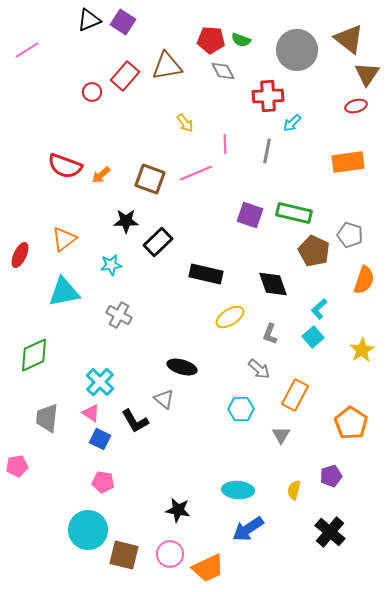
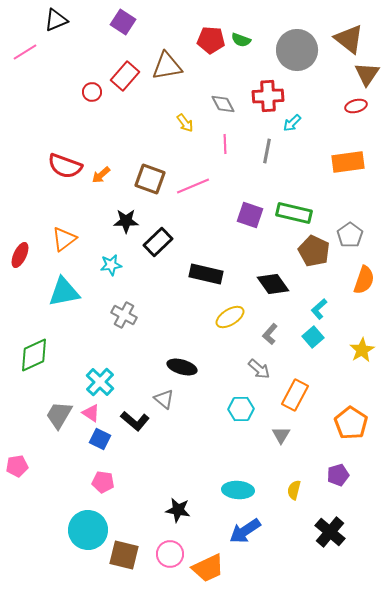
black triangle at (89, 20): moved 33 px left
pink line at (27, 50): moved 2 px left, 2 px down
gray diamond at (223, 71): moved 33 px down
pink line at (196, 173): moved 3 px left, 13 px down
gray pentagon at (350, 235): rotated 20 degrees clockwise
black diamond at (273, 284): rotated 16 degrees counterclockwise
gray cross at (119, 315): moved 5 px right
gray L-shape at (270, 334): rotated 20 degrees clockwise
gray trapezoid at (47, 418): moved 12 px right, 3 px up; rotated 24 degrees clockwise
black L-shape at (135, 421): rotated 20 degrees counterclockwise
purple pentagon at (331, 476): moved 7 px right, 1 px up
blue arrow at (248, 529): moved 3 px left, 2 px down
